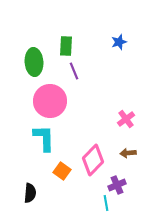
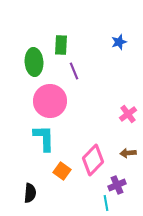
green rectangle: moved 5 px left, 1 px up
pink cross: moved 2 px right, 5 px up
